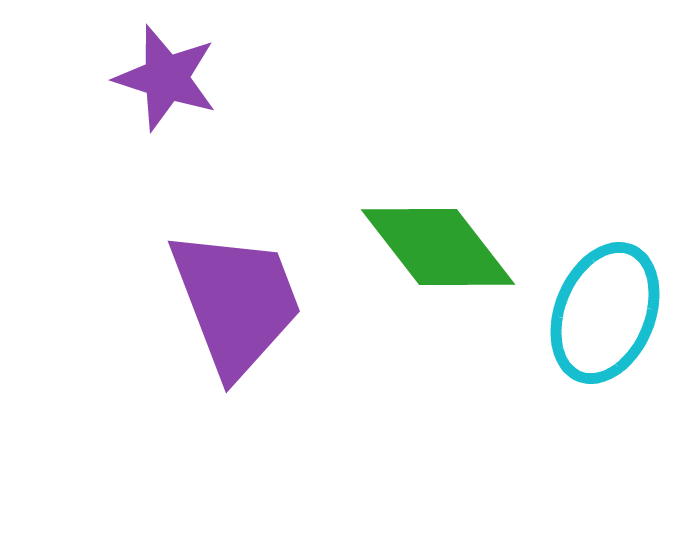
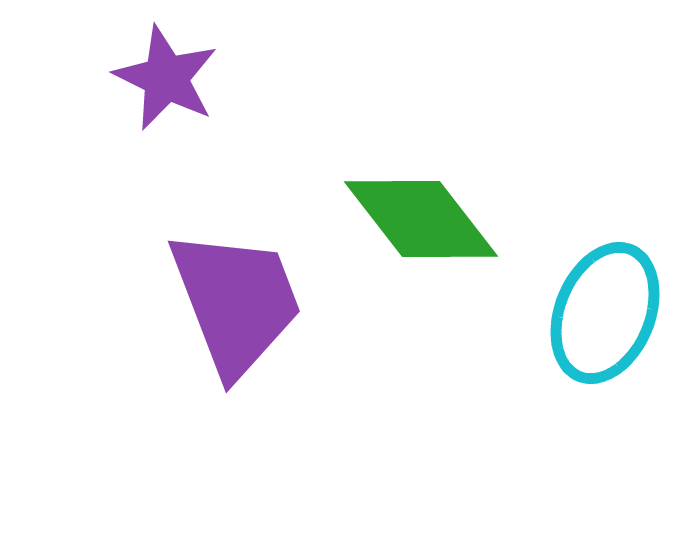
purple star: rotated 8 degrees clockwise
green diamond: moved 17 px left, 28 px up
